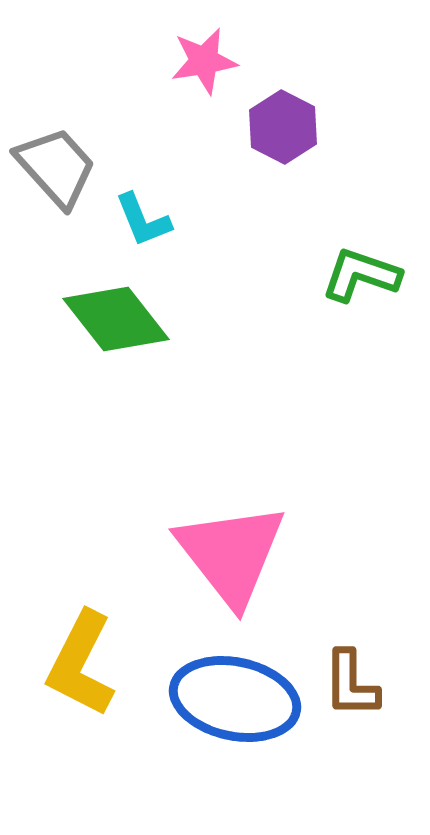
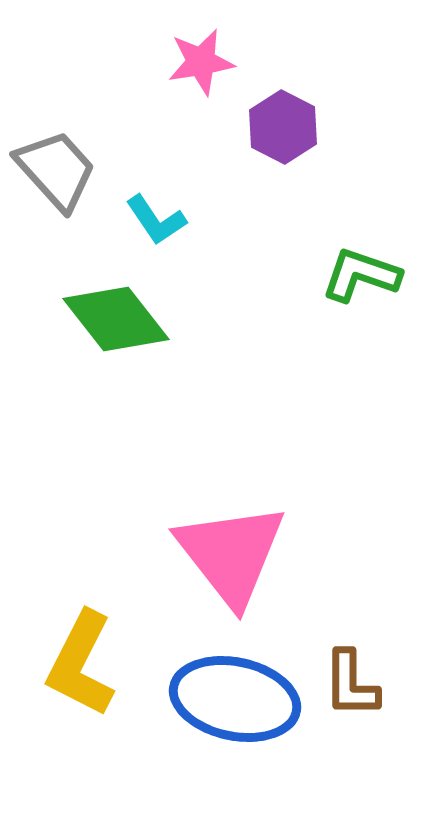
pink star: moved 3 px left, 1 px down
gray trapezoid: moved 3 px down
cyan L-shape: moved 13 px right; rotated 12 degrees counterclockwise
